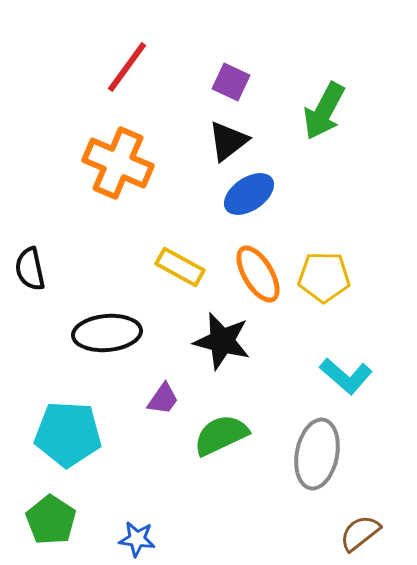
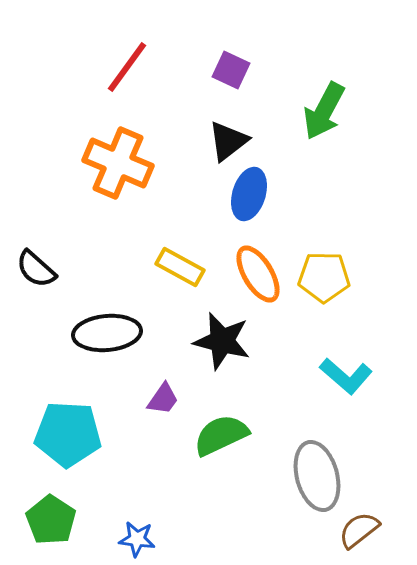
purple square: moved 12 px up
blue ellipse: rotated 39 degrees counterclockwise
black semicircle: moved 6 px right; rotated 36 degrees counterclockwise
gray ellipse: moved 22 px down; rotated 26 degrees counterclockwise
brown semicircle: moved 1 px left, 3 px up
